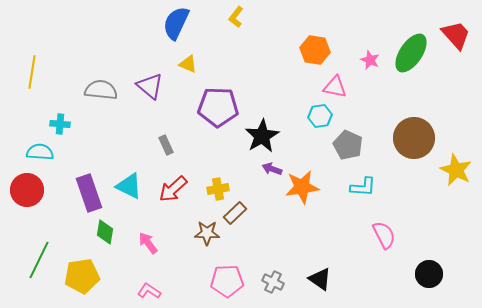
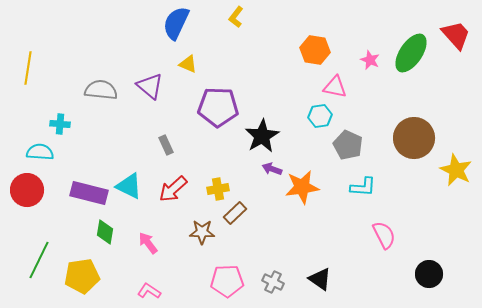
yellow line: moved 4 px left, 4 px up
purple rectangle: rotated 57 degrees counterclockwise
brown star: moved 5 px left, 1 px up
